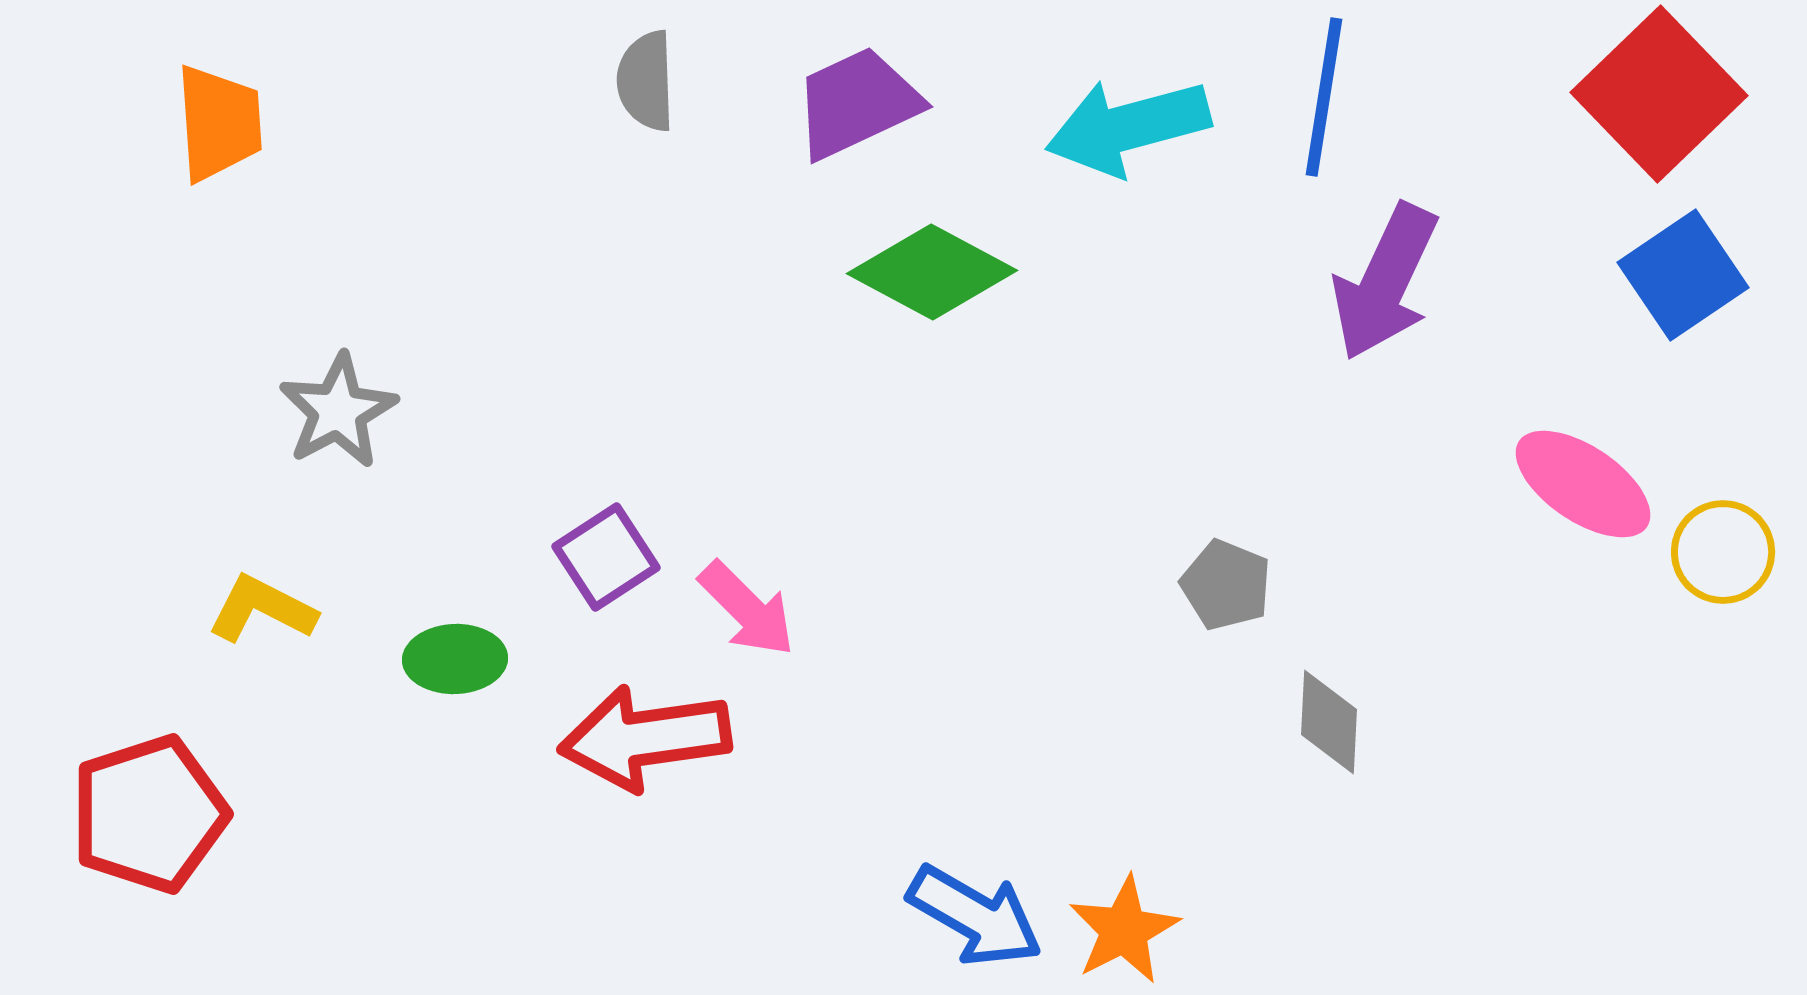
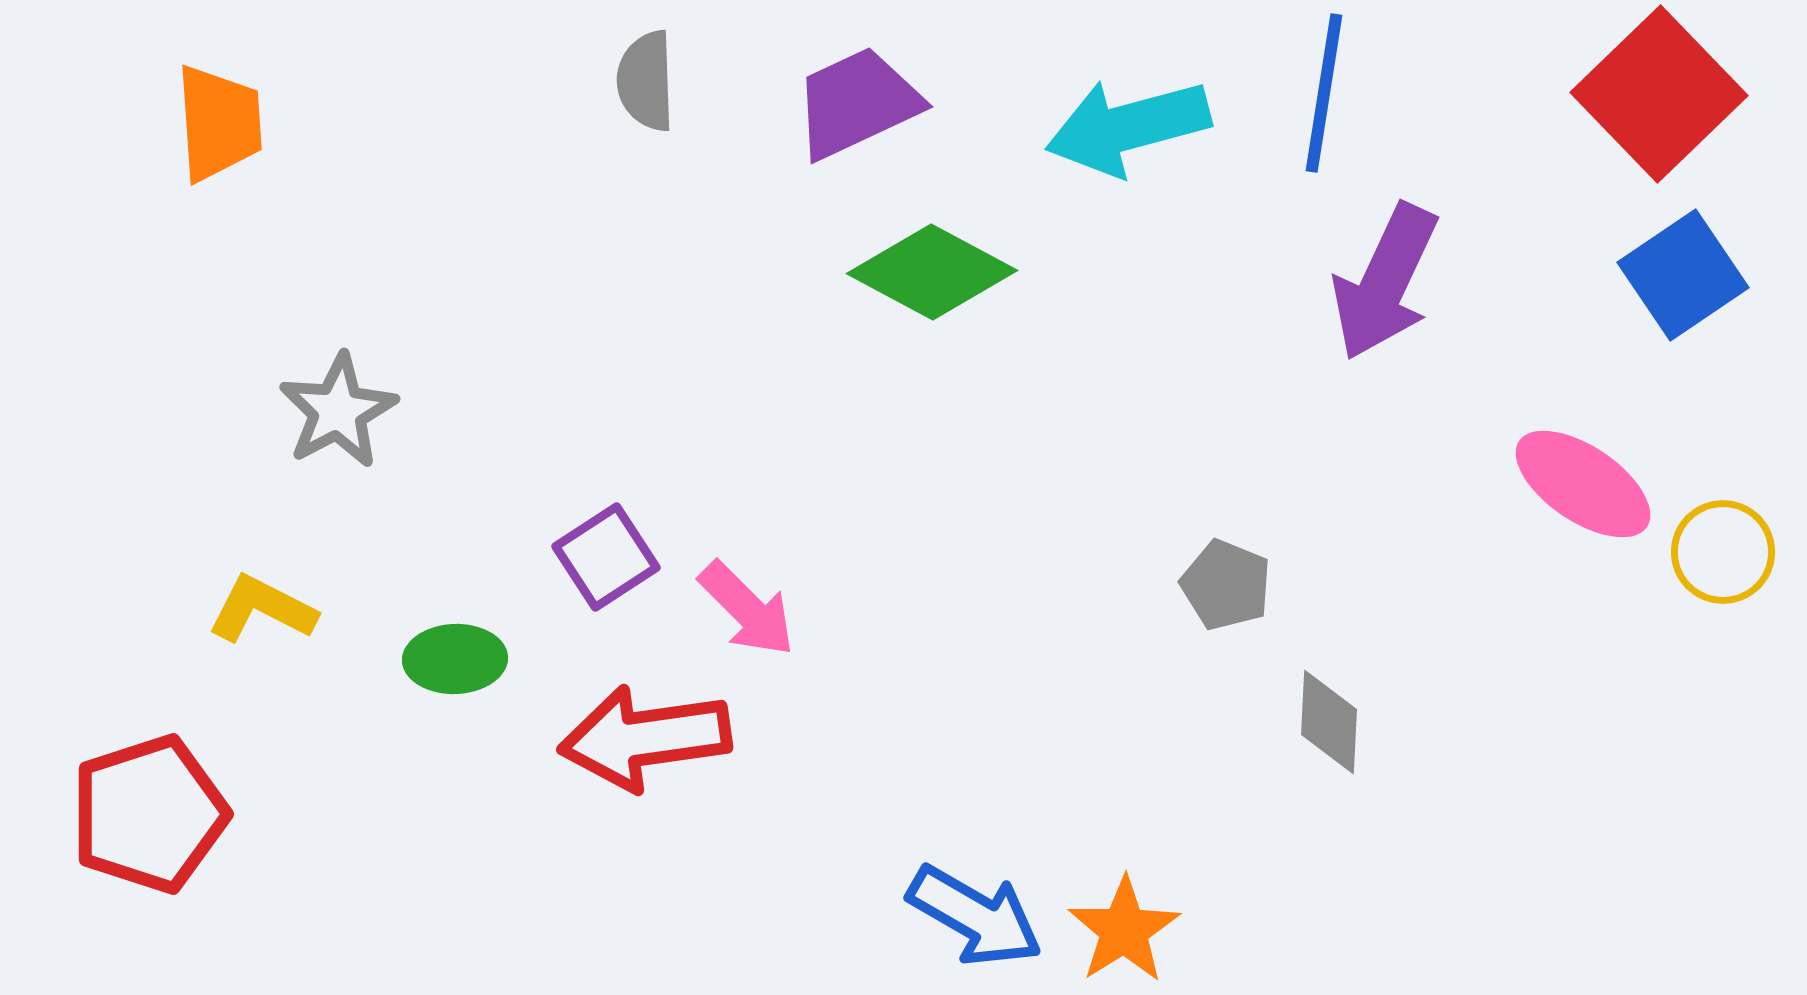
blue line: moved 4 px up
orange star: rotated 5 degrees counterclockwise
